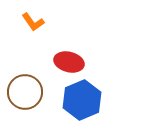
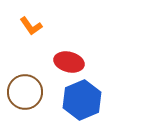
orange L-shape: moved 2 px left, 4 px down
